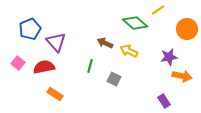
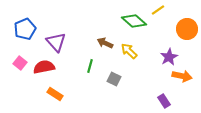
green diamond: moved 1 px left, 2 px up
blue pentagon: moved 5 px left
yellow arrow: rotated 18 degrees clockwise
purple star: rotated 18 degrees counterclockwise
pink square: moved 2 px right
